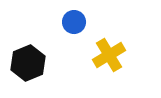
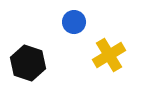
black hexagon: rotated 20 degrees counterclockwise
